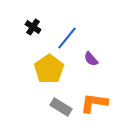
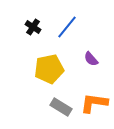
blue line: moved 11 px up
yellow pentagon: rotated 24 degrees clockwise
